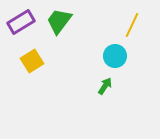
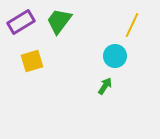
yellow square: rotated 15 degrees clockwise
